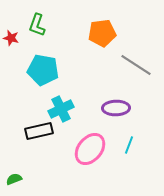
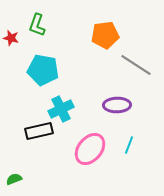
orange pentagon: moved 3 px right, 2 px down
purple ellipse: moved 1 px right, 3 px up
